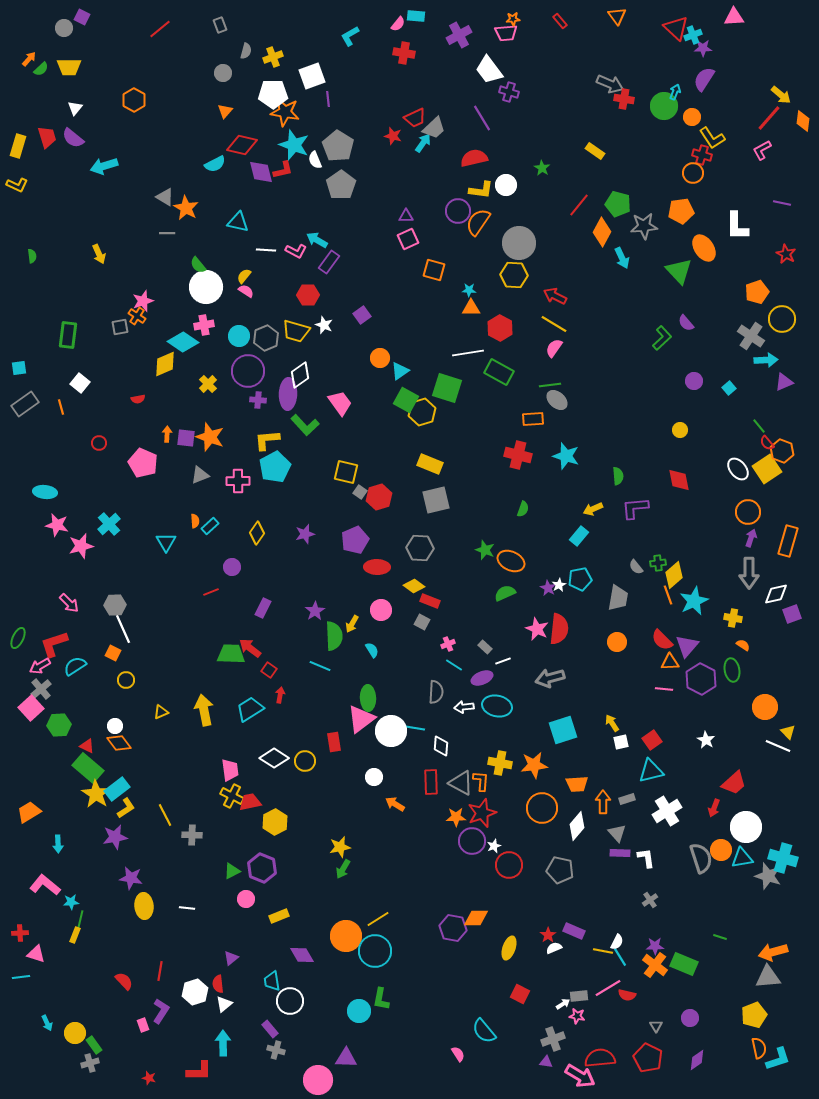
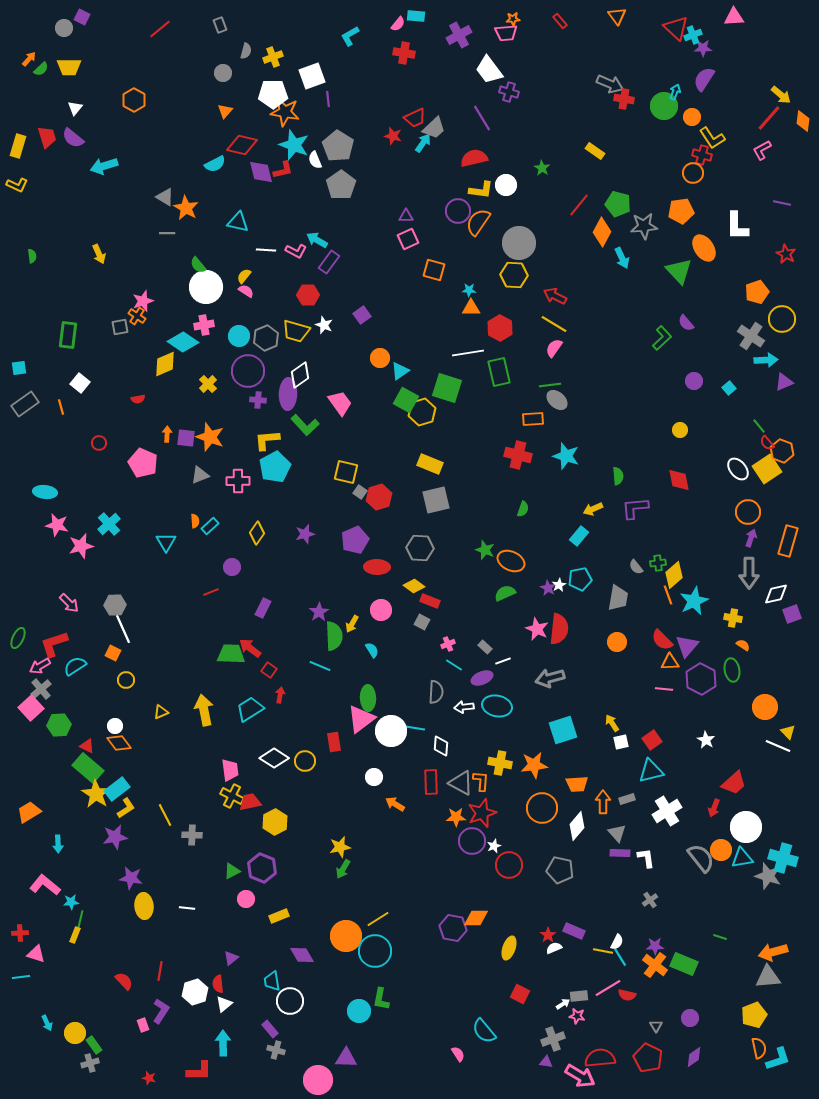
green rectangle at (499, 372): rotated 48 degrees clockwise
purple star at (315, 611): moved 4 px right, 1 px down
gray semicircle at (701, 858): rotated 20 degrees counterclockwise
purple diamond at (697, 1060): moved 3 px left, 3 px up
